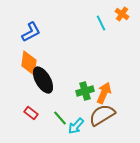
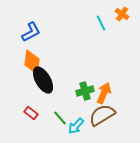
orange diamond: moved 3 px right, 1 px up
